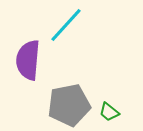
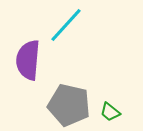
gray pentagon: rotated 24 degrees clockwise
green trapezoid: moved 1 px right
